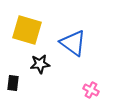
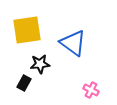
yellow square: rotated 24 degrees counterclockwise
black rectangle: moved 11 px right; rotated 21 degrees clockwise
